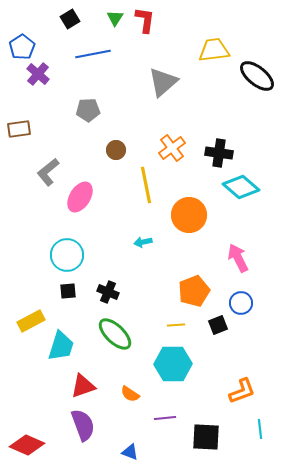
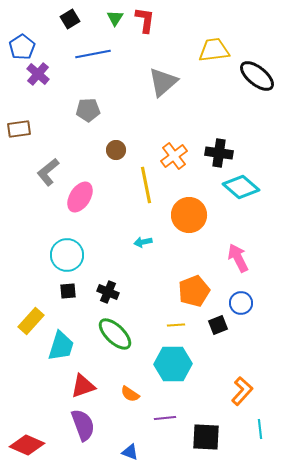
orange cross at (172, 148): moved 2 px right, 8 px down
yellow rectangle at (31, 321): rotated 20 degrees counterclockwise
orange L-shape at (242, 391): rotated 28 degrees counterclockwise
